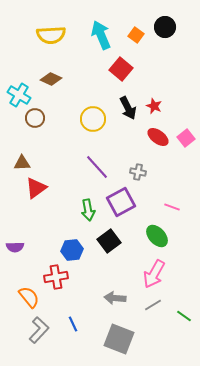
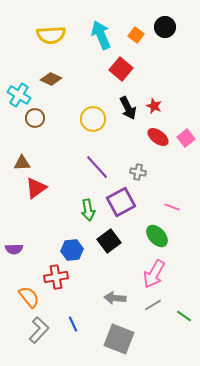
purple semicircle: moved 1 px left, 2 px down
